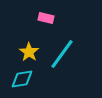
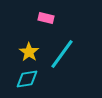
cyan diamond: moved 5 px right
